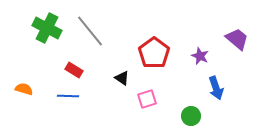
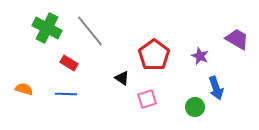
purple trapezoid: rotated 10 degrees counterclockwise
red pentagon: moved 2 px down
red rectangle: moved 5 px left, 7 px up
blue line: moved 2 px left, 2 px up
green circle: moved 4 px right, 9 px up
